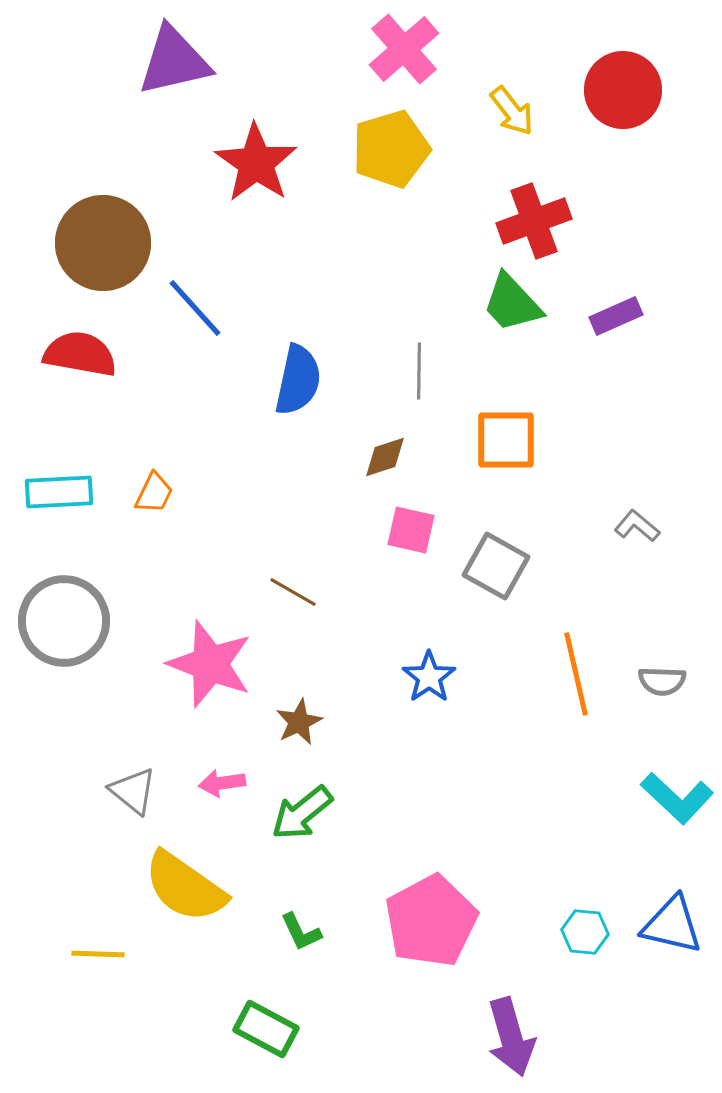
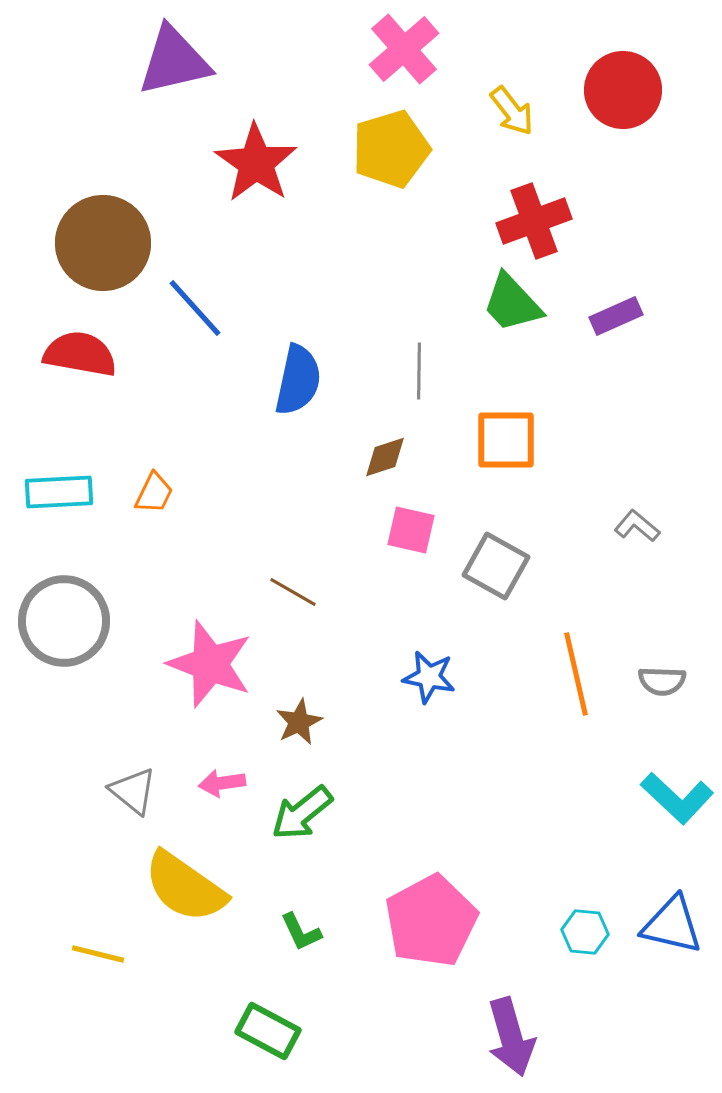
blue star: rotated 26 degrees counterclockwise
yellow line: rotated 12 degrees clockwise
green rectangle: moved 2 px right, 2 px down
